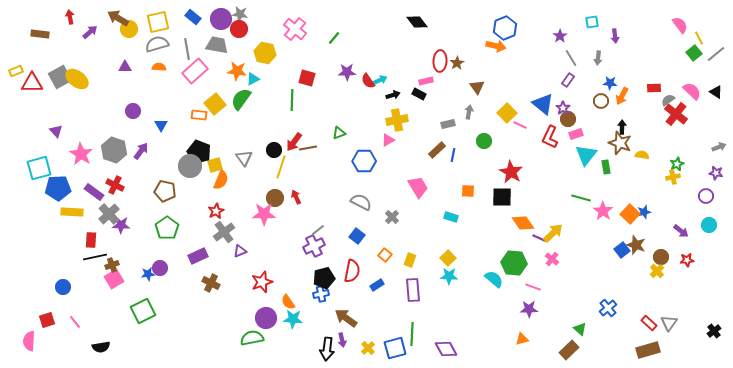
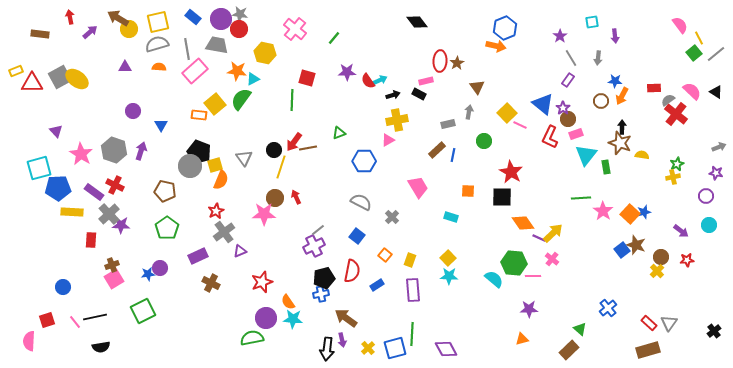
blue star at (610, 83): moved 5 px right, 2 px up
purple arrow at (141, 151): rotated 18 degrees counterclockwise
green line at (581, 198): rotated 18 degrees counterclockwise
black line at (95, 257): moved 60 px down
pink line at (533, 287): moved 11 px up; rotated 21 degrees counterclockwise
